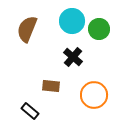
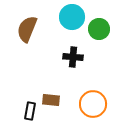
cyan circle: moved 4 px up
black cross: rotated 36 degrees counterclockwise
brown rectangle: moved 14 px down
orange circle: moved 1 px left, 9 px down
black rectangle: rotated 60 degrees clockwise
